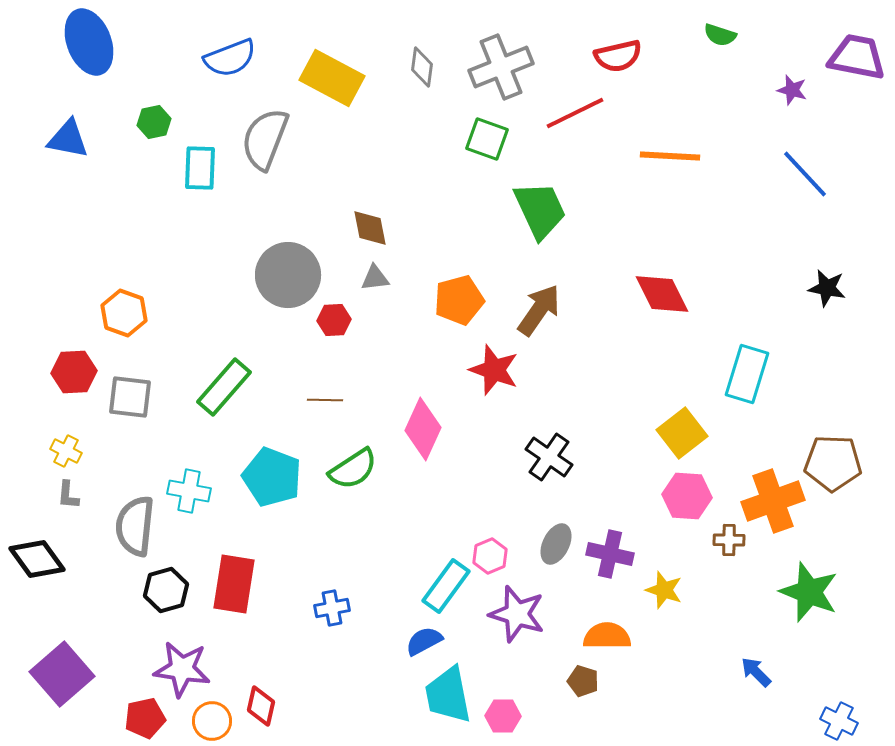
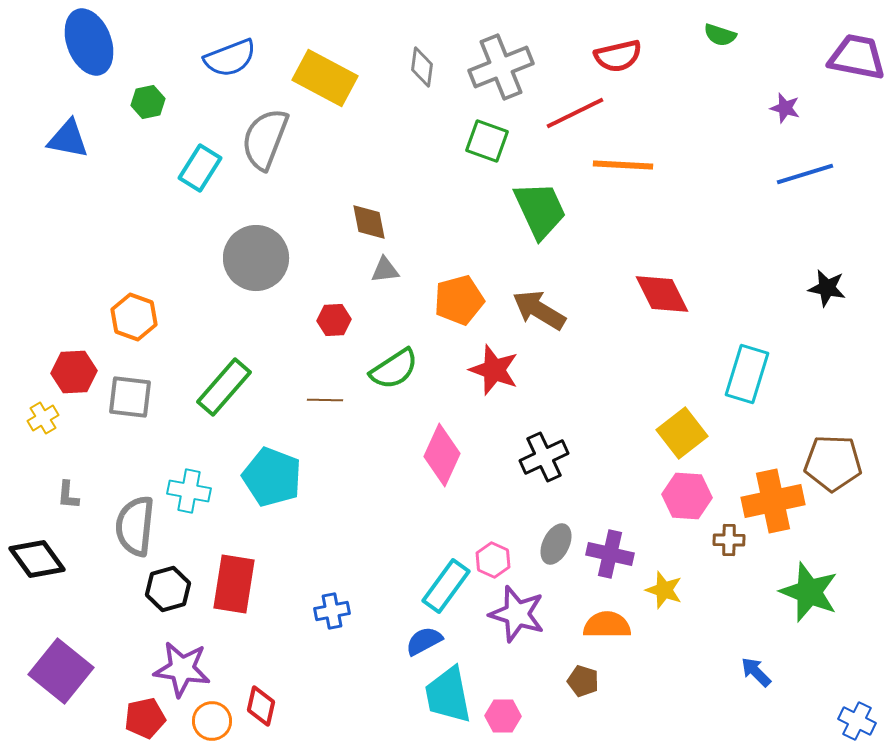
yellow rectangle at (332, 78): moved 7 px left
purple star at (792, 90): moved 7 px left, 18 px down
green hexagon at (154, 122): moved 6 px left, 20 px up
green square at (487, 139): moved 2 px down
orange line at (670, 156): moved 47 px left, 9 px down
cyan rectangle at (200, 168): rotated 30 degrees clockwise
blue line at (805, 174): rotated 64 degrees counterclockwise
brown diamond at (370, 228): moved 1 px left, 6 px up
gray circle at (288, 275): moved 32 px left, 17 px up
gray triangle at (375, 278): moved 10 px right, 8 px up
brown arrow at (539, 310): rotated 94 degrees counterclockwise
orange hexagon at (124, 313): moved 10 px right, 4 px down
pink diamond at (423, 429): moved 19 px right, 26 px down
yellow cross at (66, 451): moved 23 px left, 33 px up; rotated 32 degrees clockwise
black cross at (549, 457): moved 5 px left; rotated 30 degrees clockwise
green semicircle at (353, 469): moved 41 px right, 100 px up
orange cross at (773, 501): rotated 8 degrees clockwise
pink hexagon at (490, 556): moved 3 px right, 4 px down; rotated 12 degrees counterclockwise
black hexagon at (166, 590): moved 2 px right, 1 px up
blue cross at (332, 608): moved 3 px down
orange semicircle at (607, 636): moved 11 px up
purple square at (62, 674): moved 1 px left, 3 px up; rotated 10 degrees counterclockwise
blue cross at (839, 721): moved 18 px right
